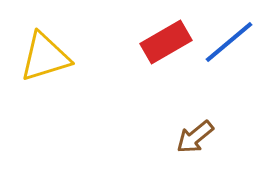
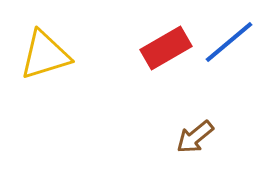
red rectangle: moved 6 px down
yellow triangle: moved 2 px up
